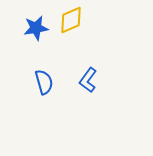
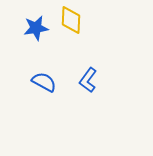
yellow diamond: rotated 64 degrees counterclockwise
blue semicircle: rotated 45 degrees counterclockwise
